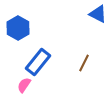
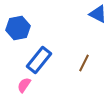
blue hexagon: rotated 20 degrees clockwise
blue rectangle: moved 1 px right, 2 px up
